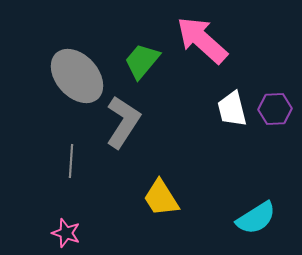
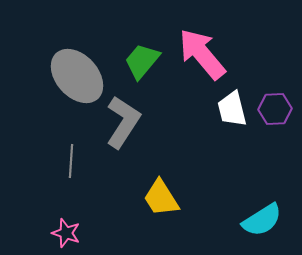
pink arrow: moved 14 px down; rotated 8 degrees clockwise
cyan semicircle: moved 6 px right, 2 px down
